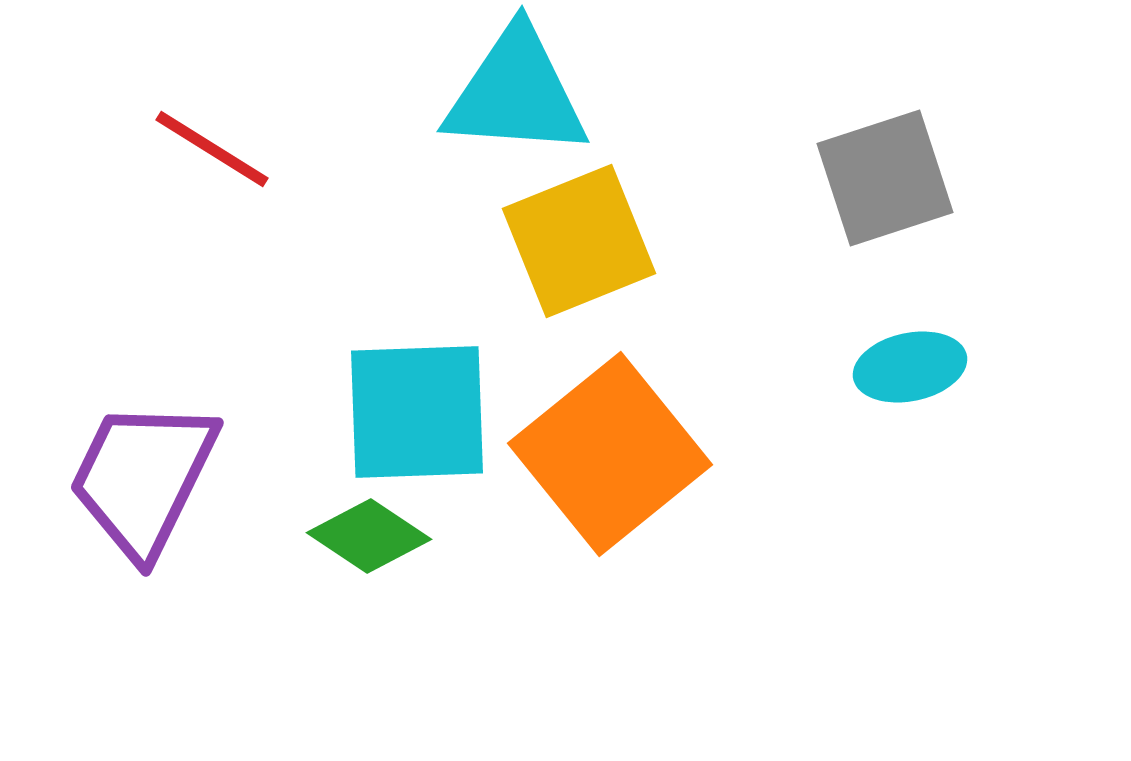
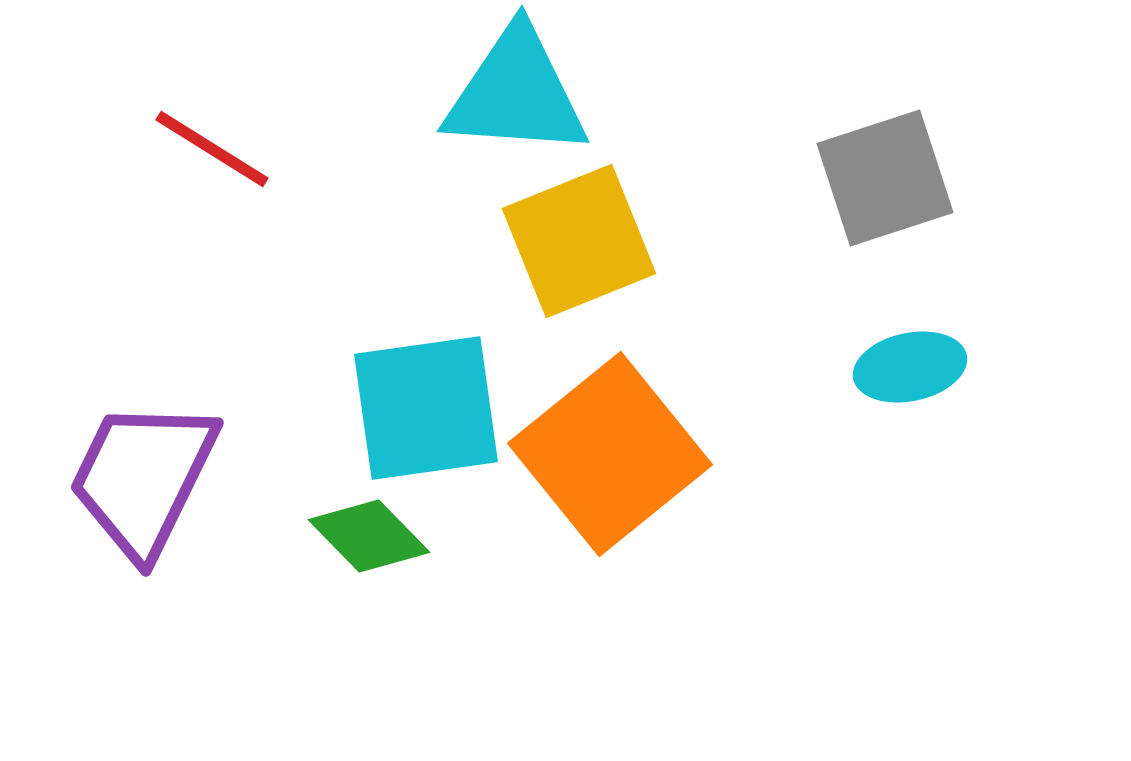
cyan square: moved 9 px right, 4 px up; rotated 6 degrees counterclockwise
green diamond: rotated 12 degrees clockwise
